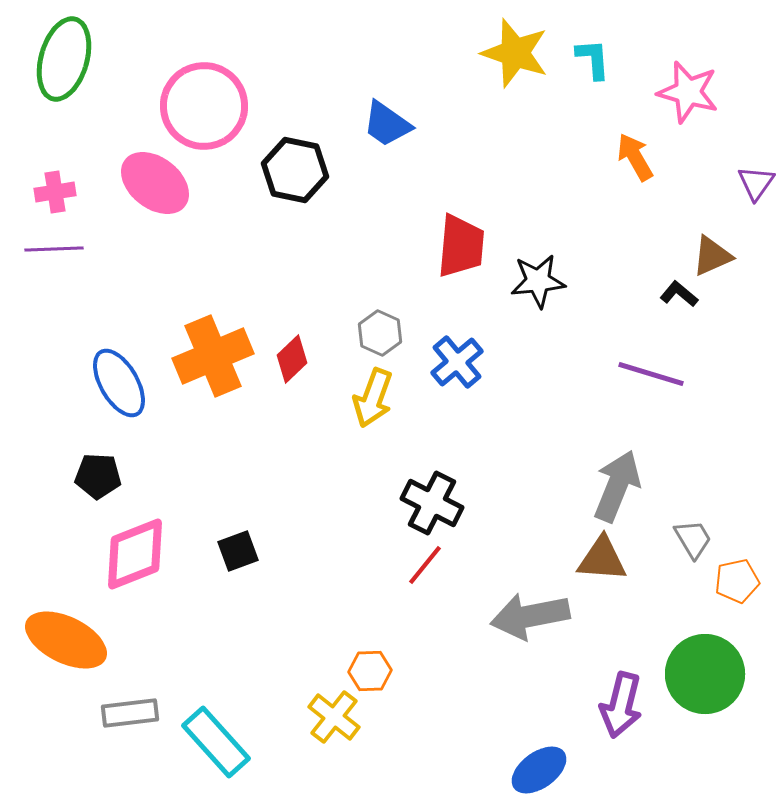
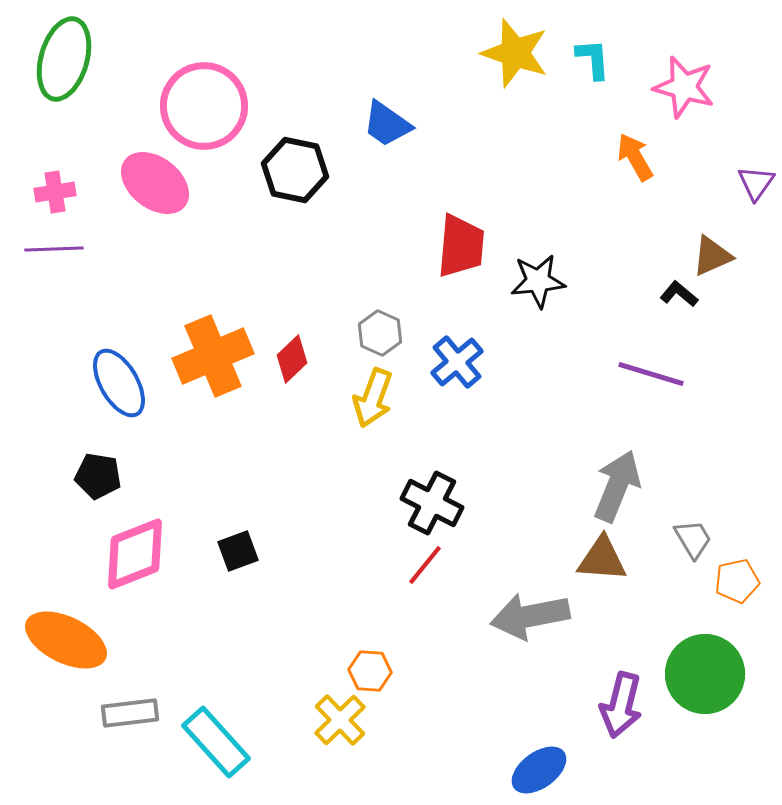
pink star at (688, 92): moved 4 px left, 5 px up
black pentagon at (98, 476): rotated 6 degrees clockwise
orange hexagon at (370, 671): rotated 6 degrees clockwise
yellow cross at (334, 717): moved 6 px right, 3 px down; rotated 8 degrees clockwise
